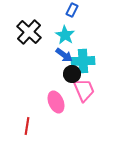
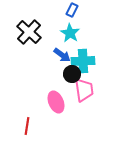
cyan star: moved 5 px right, 2 px up
blue arrow: moved 2 px left
pink trapezoid: rotated 15 degrees clockwise
